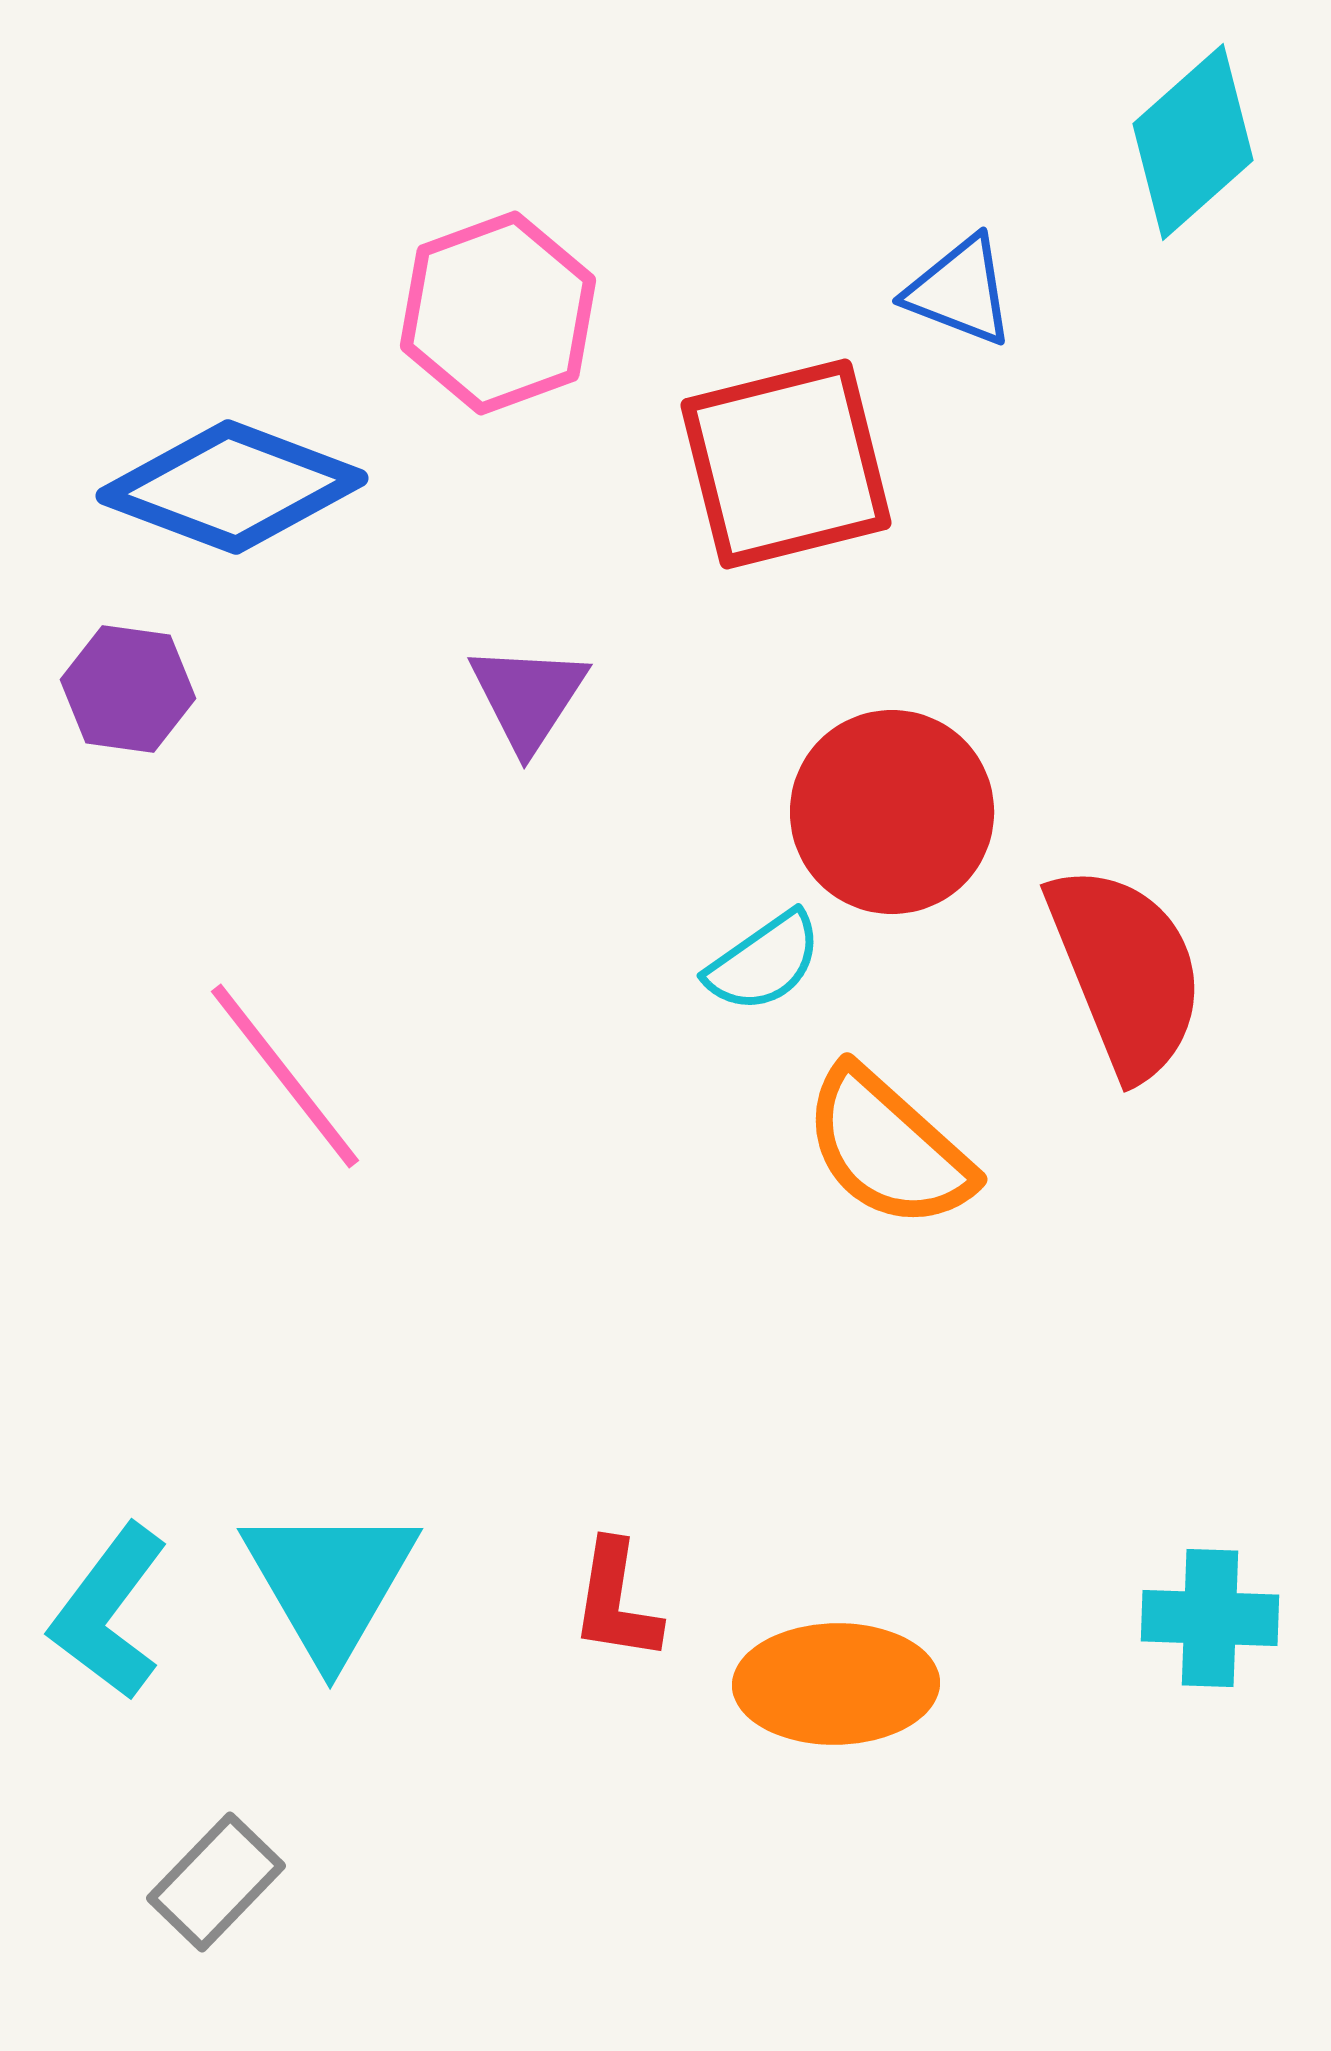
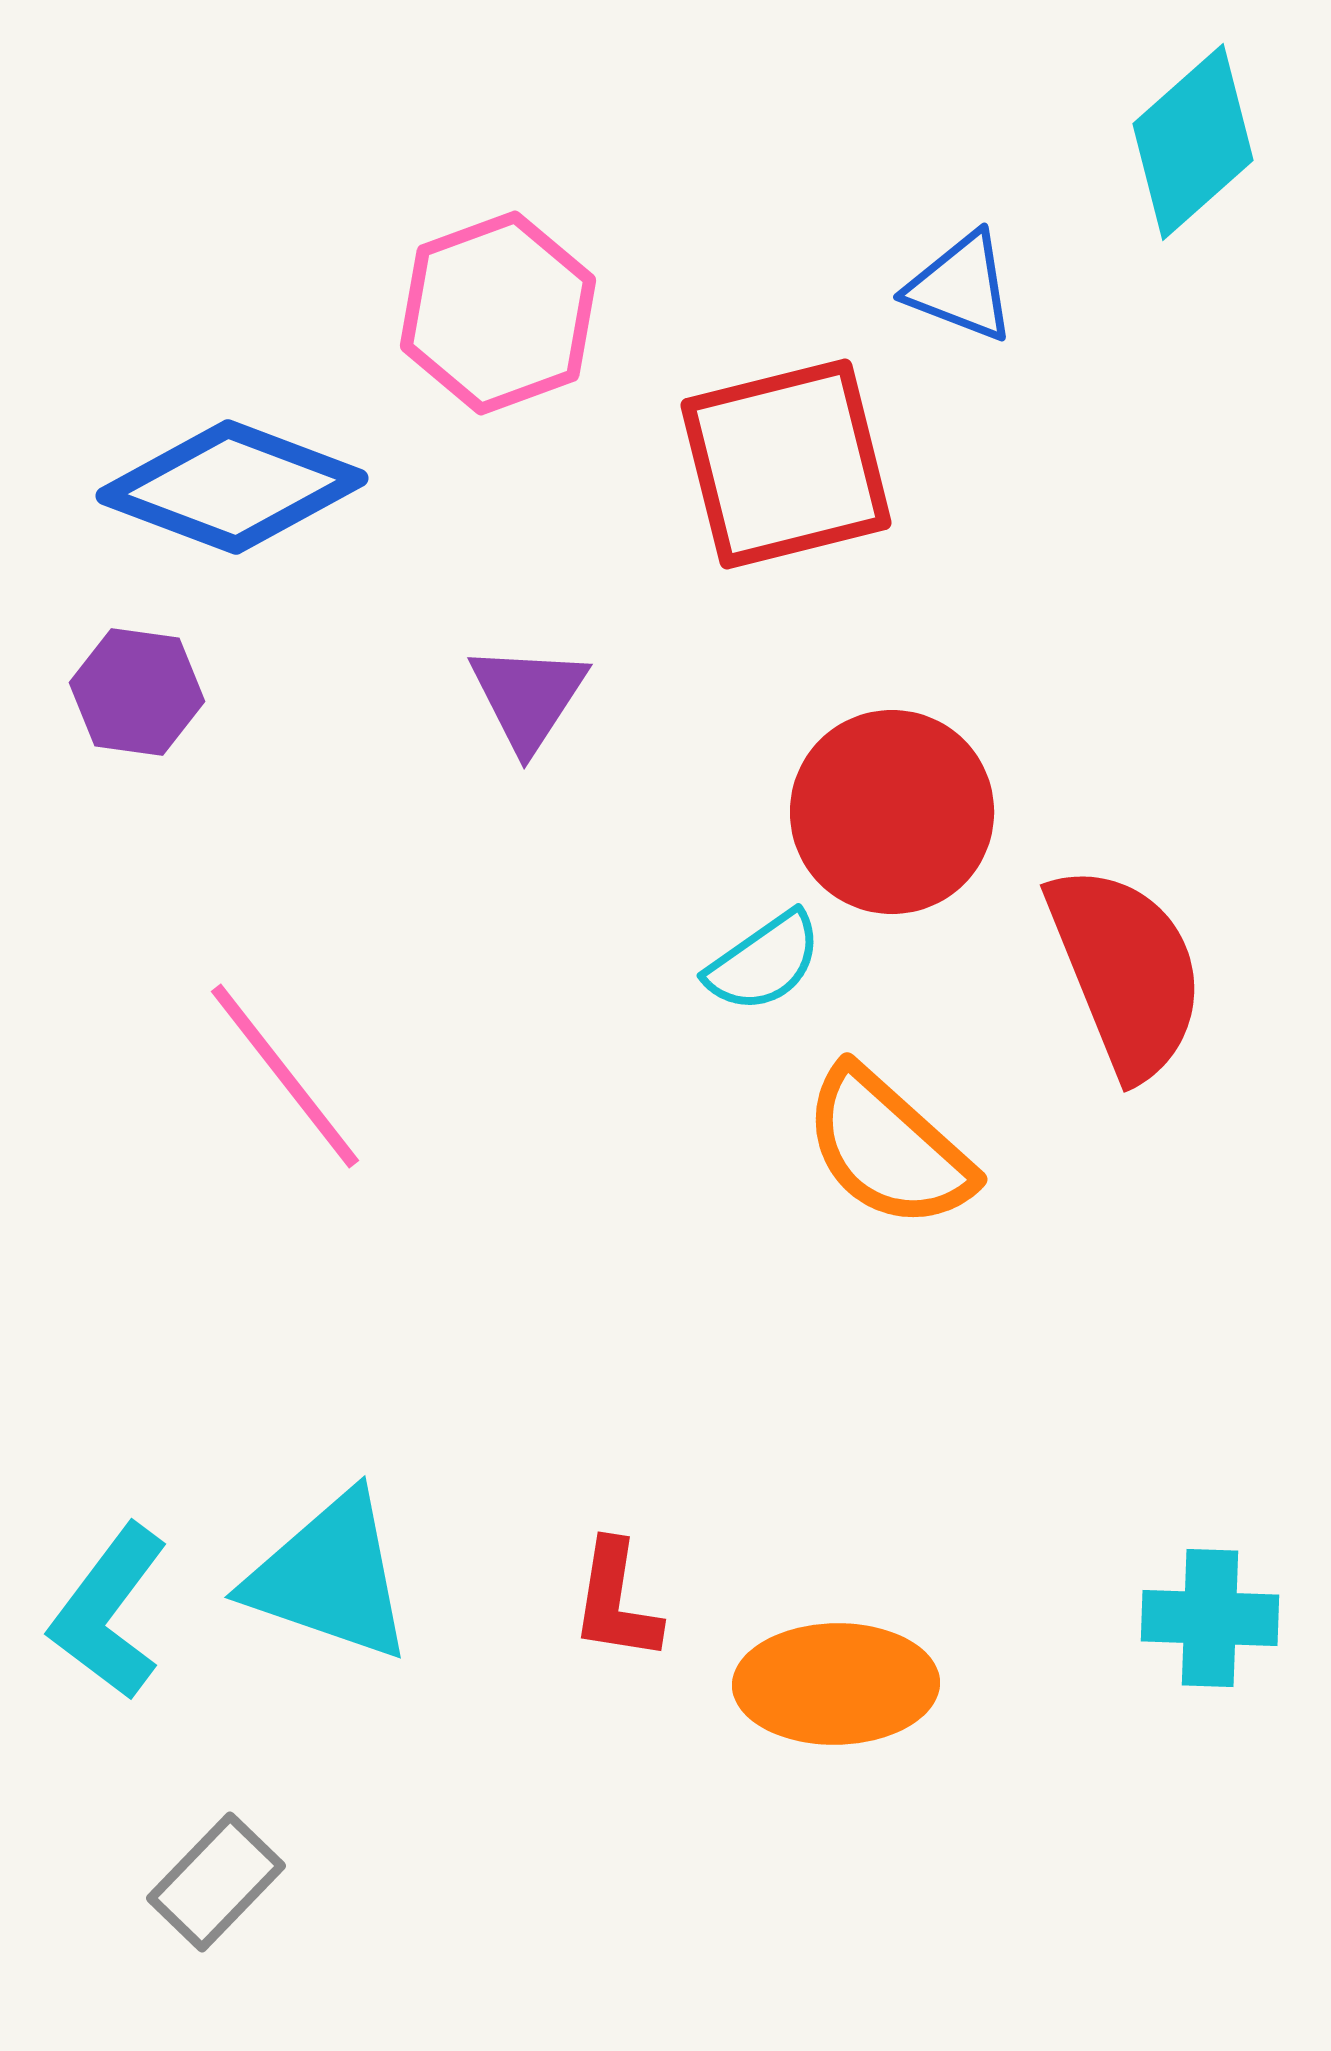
blue triangle: moved 1 px right, 4 px up
purple hexagon: moved 9 px right, 3 px down
cyan triangle: moved 5 px up; rotated 41 degrees counterclockwise
